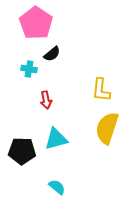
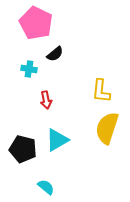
pink pentagon: rotated 8 degrees counterclockwise
black semicircle: moved 3 px right
yellow L-shape: moved 1 px down
cyan triangle: moved 1 px right, 1 px down; rotated 15 degrees counterclockwise
black pentagon: moved 1 px right, 2 px up; rotated 12 degrees clockwise
cyan semicircle: moved 11 px left
